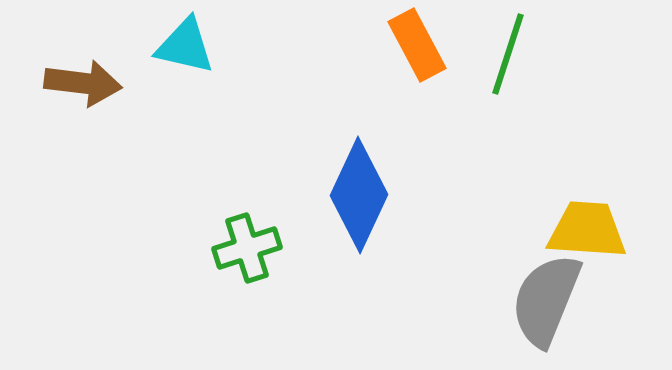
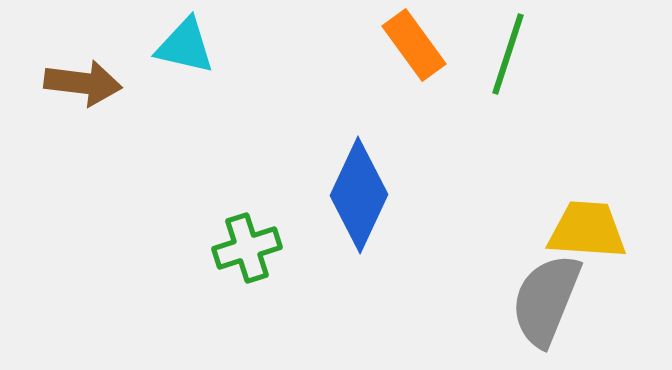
orange rectangle: moved 3 px left; rotated 8 degrees counterclockwise
